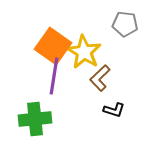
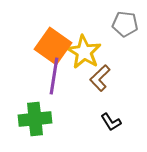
black L-shape: moved 3 px left, 12 px down; rotated 40 degrees clockwise
